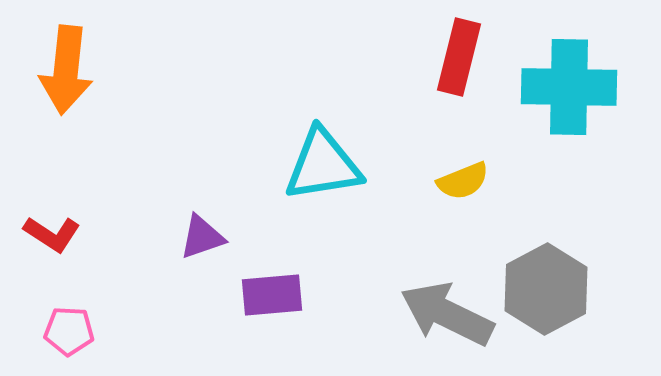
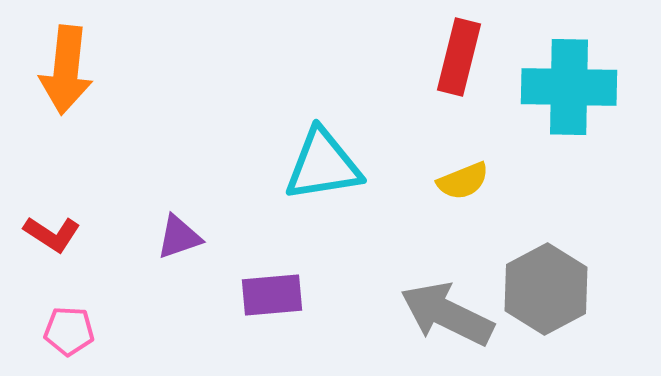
purple triangle: moved 23 px left
